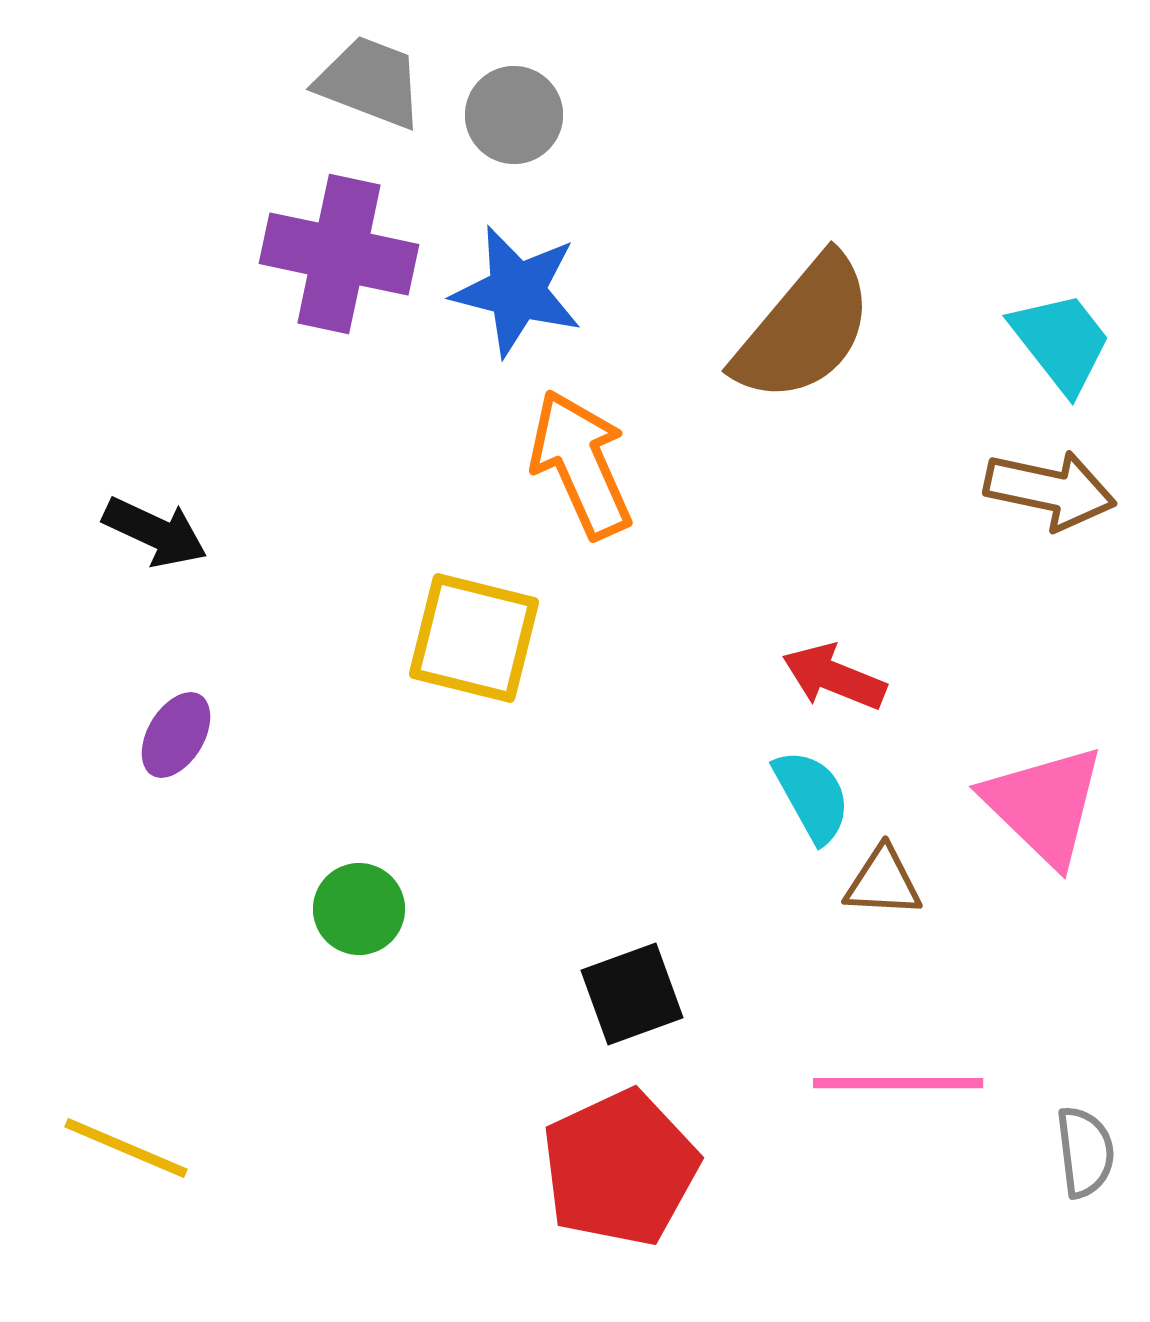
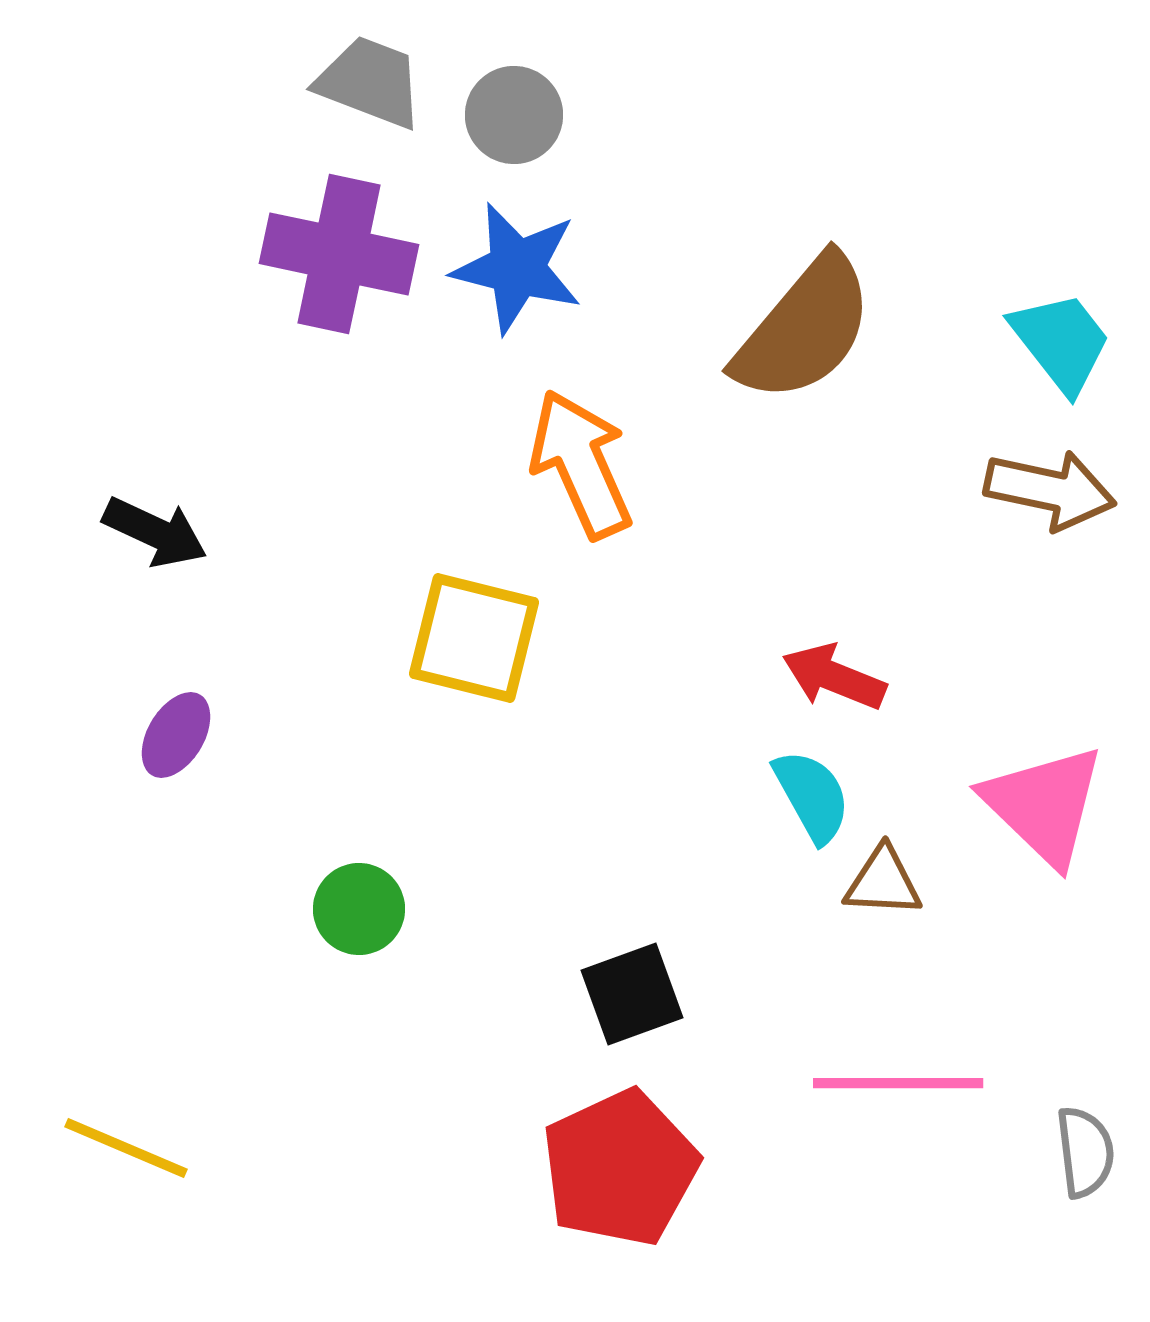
blue star: moved 23 px up
